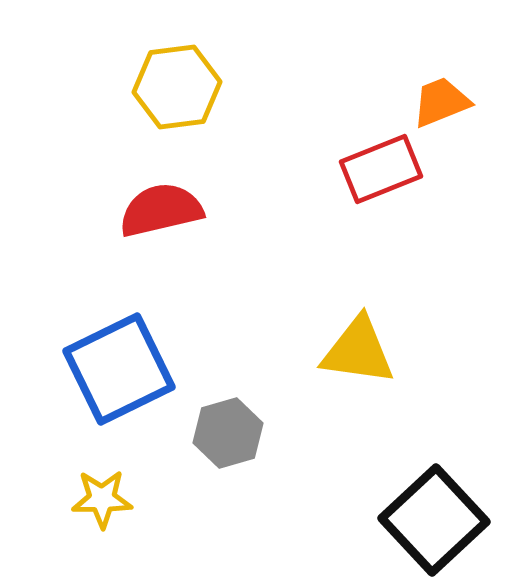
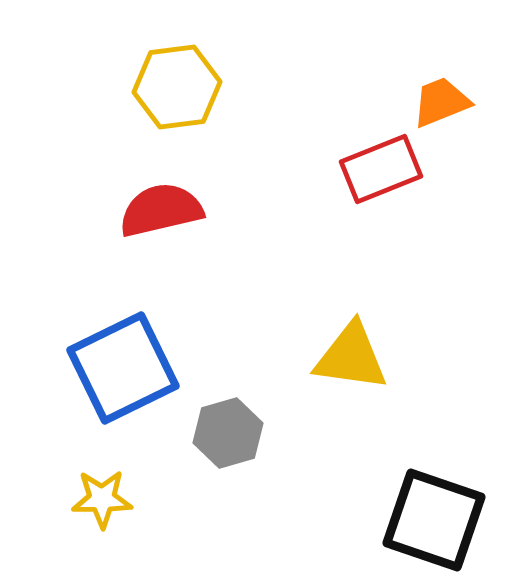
yellow triangle: moved 7 px left, 6 px down
blue square: moved 4 px right, 1 px up
black square: rotated 28 degrees counterclockwise
